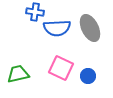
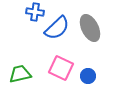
blue semicircle: rotated 40 degrees counterclockwise
green trapezoid: moved 2 px right
